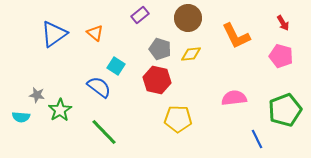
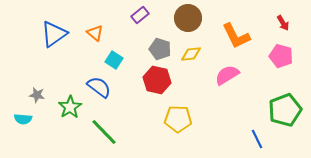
cyan square: moved 2 px left, 6 px up
pink semicircle: moved 7 px left, 23 px up; rotated 25 degrees counterclockwise
green star: moved 10 px right, 3 px up
cyan semicircle: moved 2 px right, 2 px down
